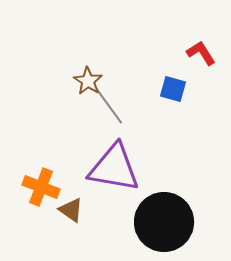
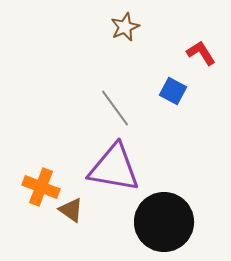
brown star: moved 37 px right, 54 px up; rotated 16 degrees clockwise
blue square: moved 2 px down; rotated 12 degrees clockwise
gray line: moved 6 px right, 2 px down
